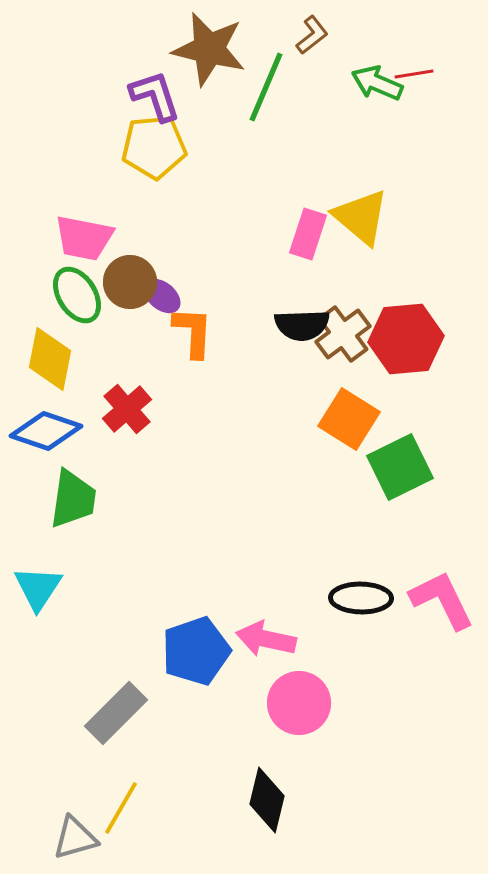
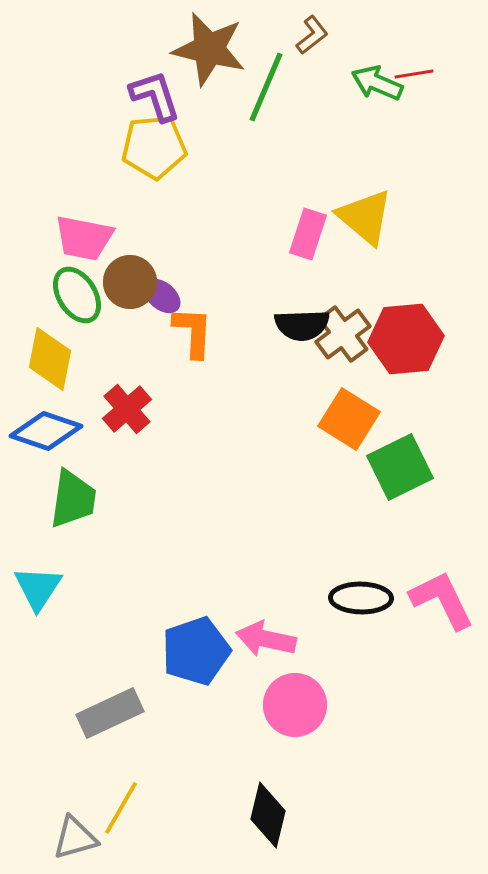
yellow triangle: moved 4 px right
pink circle: moved 4 px left, 2 px down
gray rectangle: moved 6 px left; rotated 20 degrees clockwise
black diamond: moved 1 px right, 15 px down
